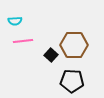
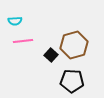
brown hexagon: rotated 16 degrees counterclockwise
